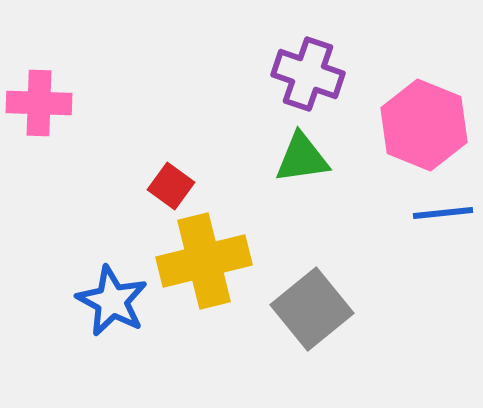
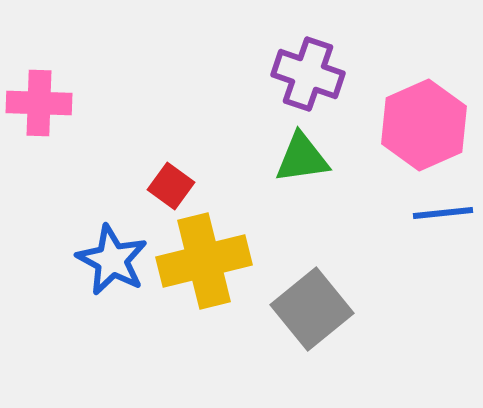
pink hexagon: rotated 14 degrees clockwise
blue star: moved 41 px up
